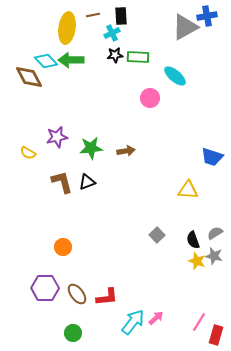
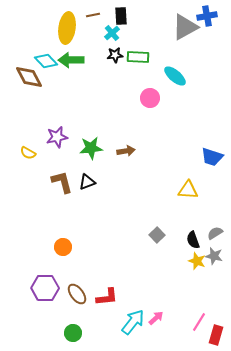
cyan cross: rotated 14 degrees counterclockwise
